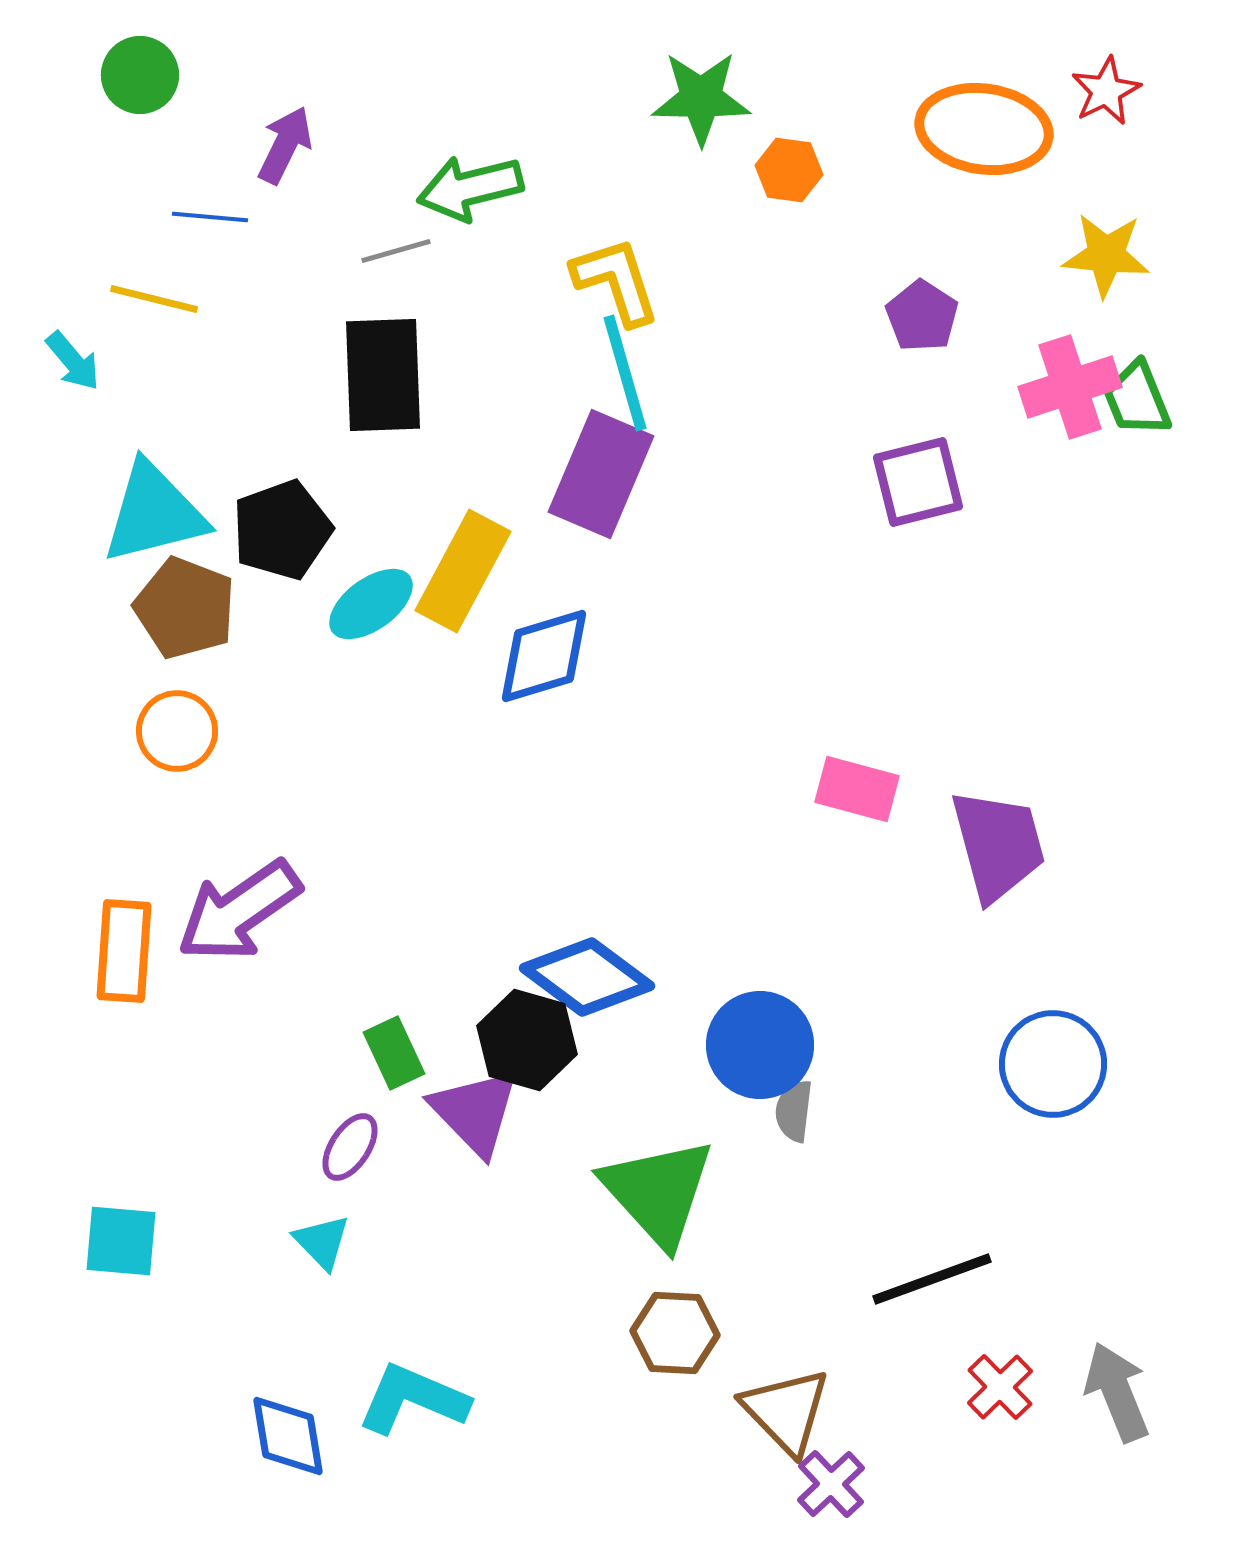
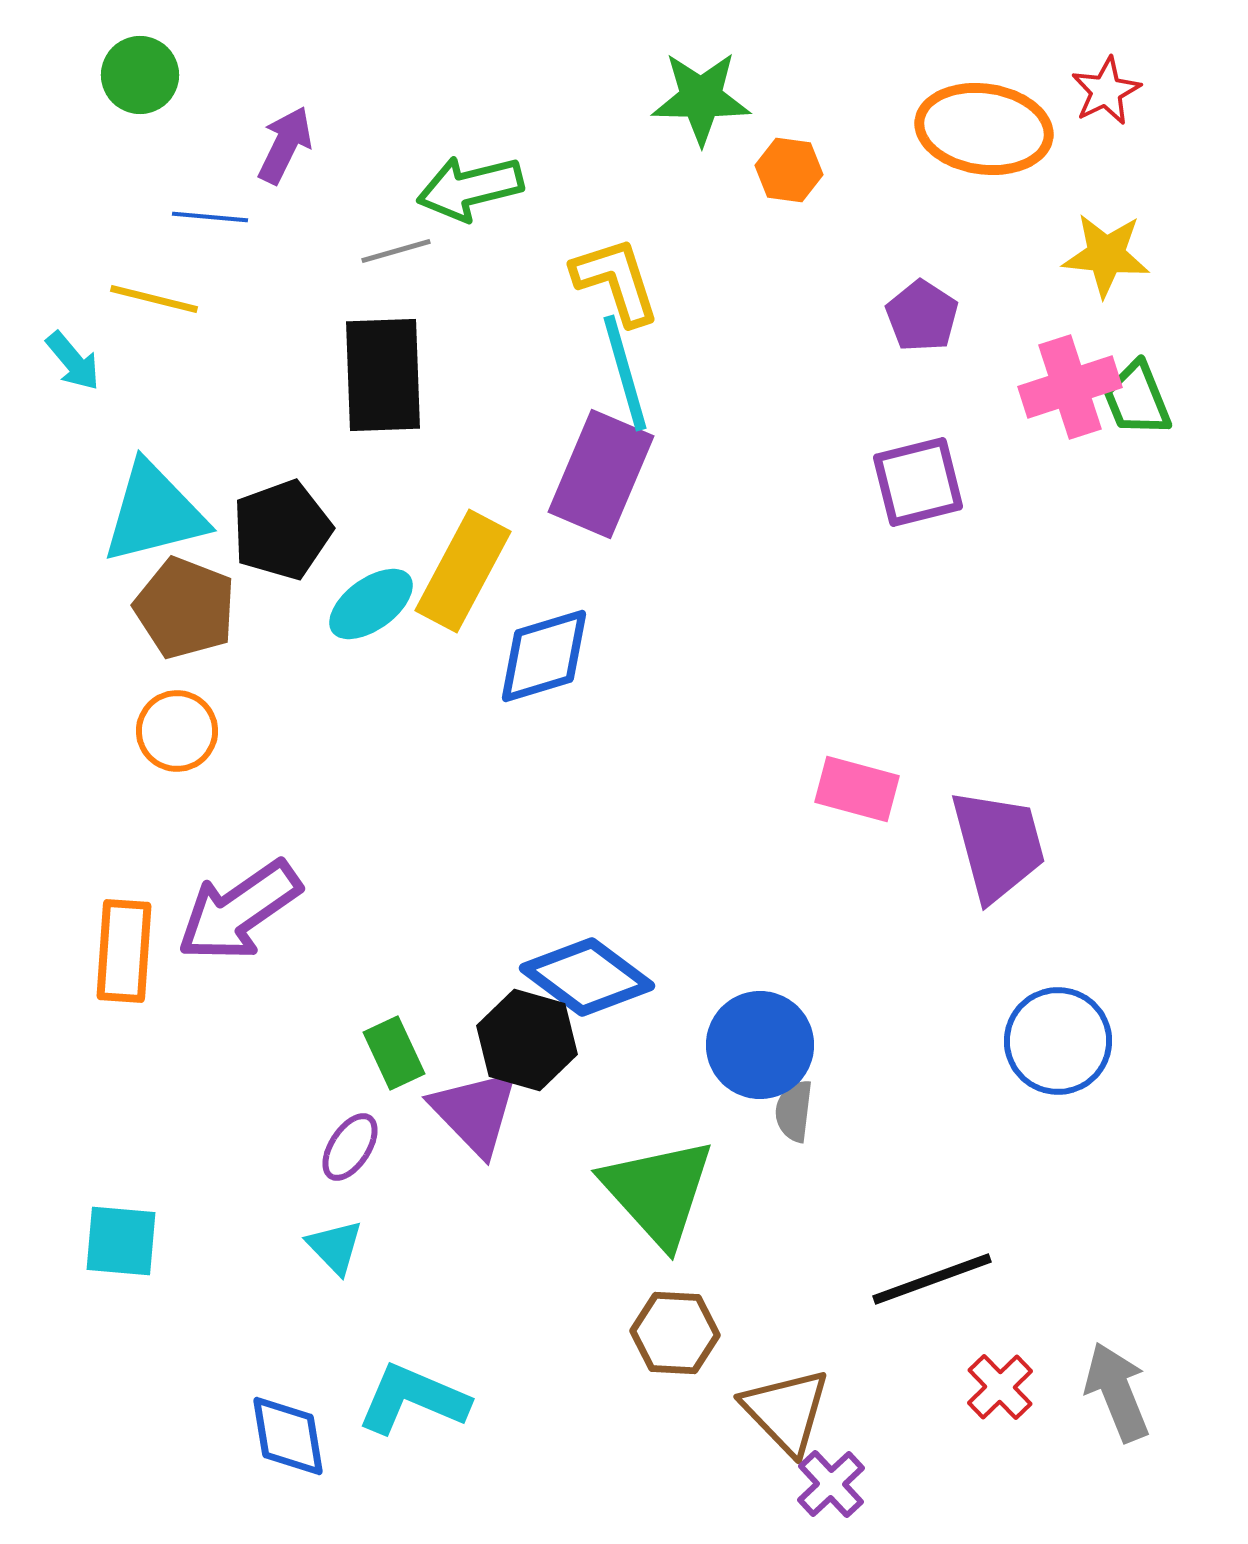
blue circle at (1053, 1064): moved 5 px right, 23 px up
cyan triangle at (322, 1242): moved 13 px right, 5 px down
